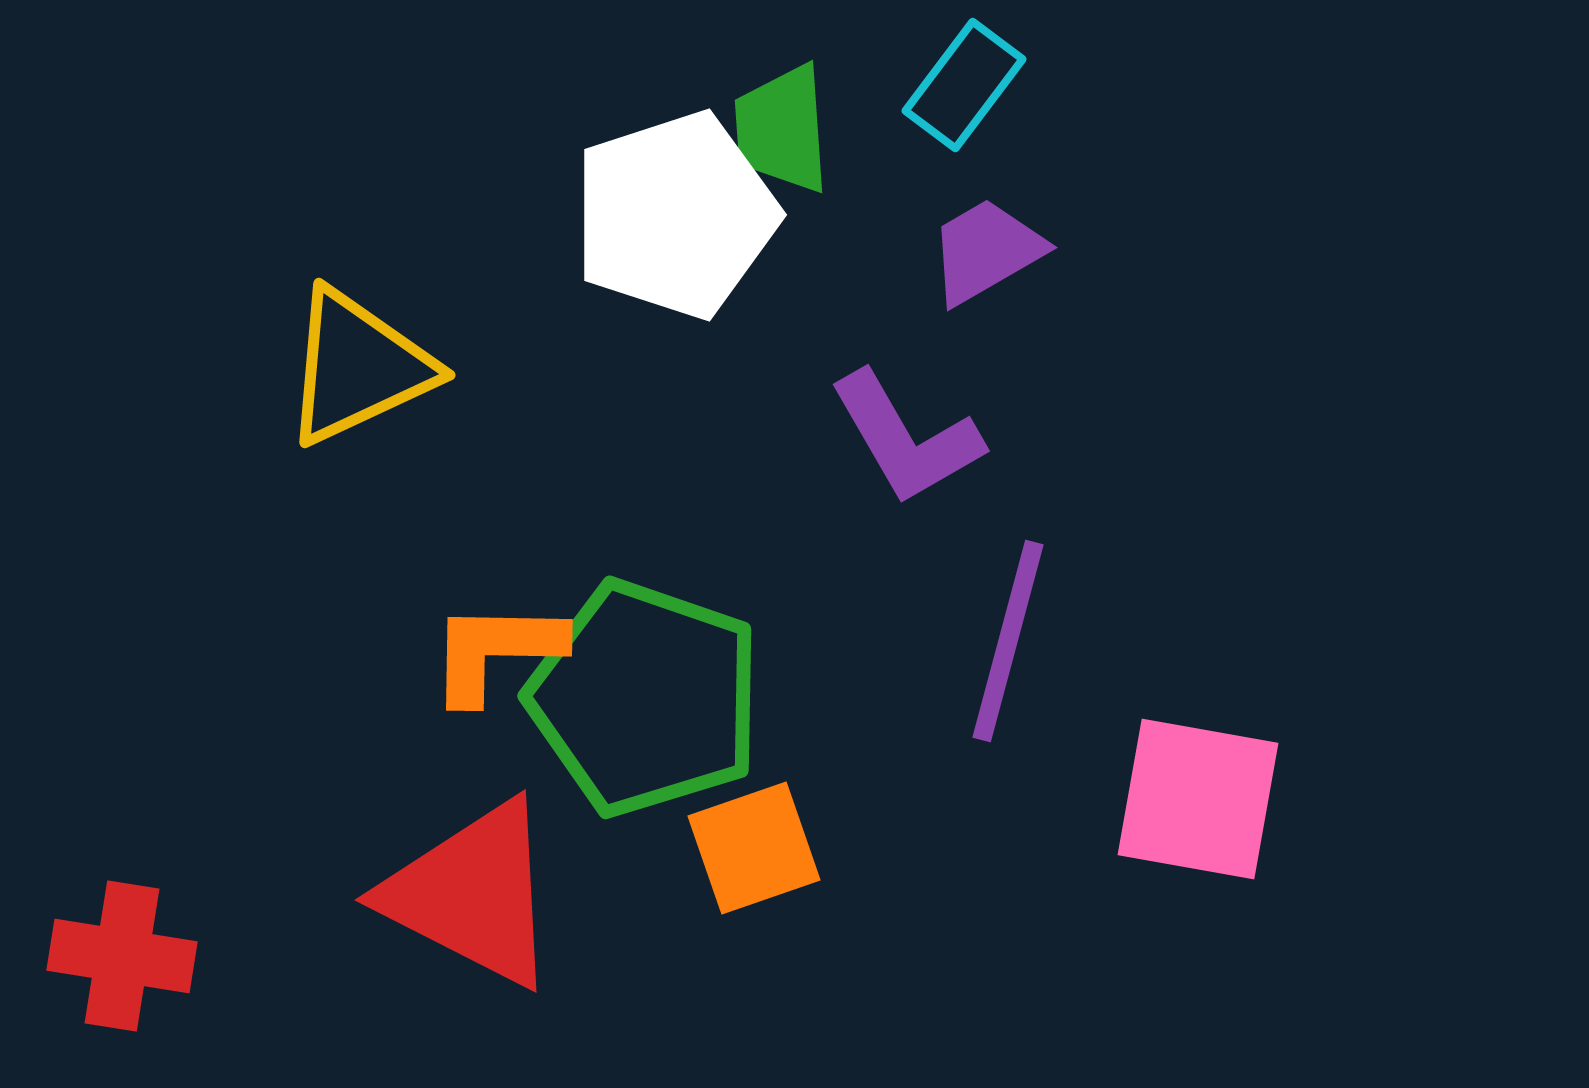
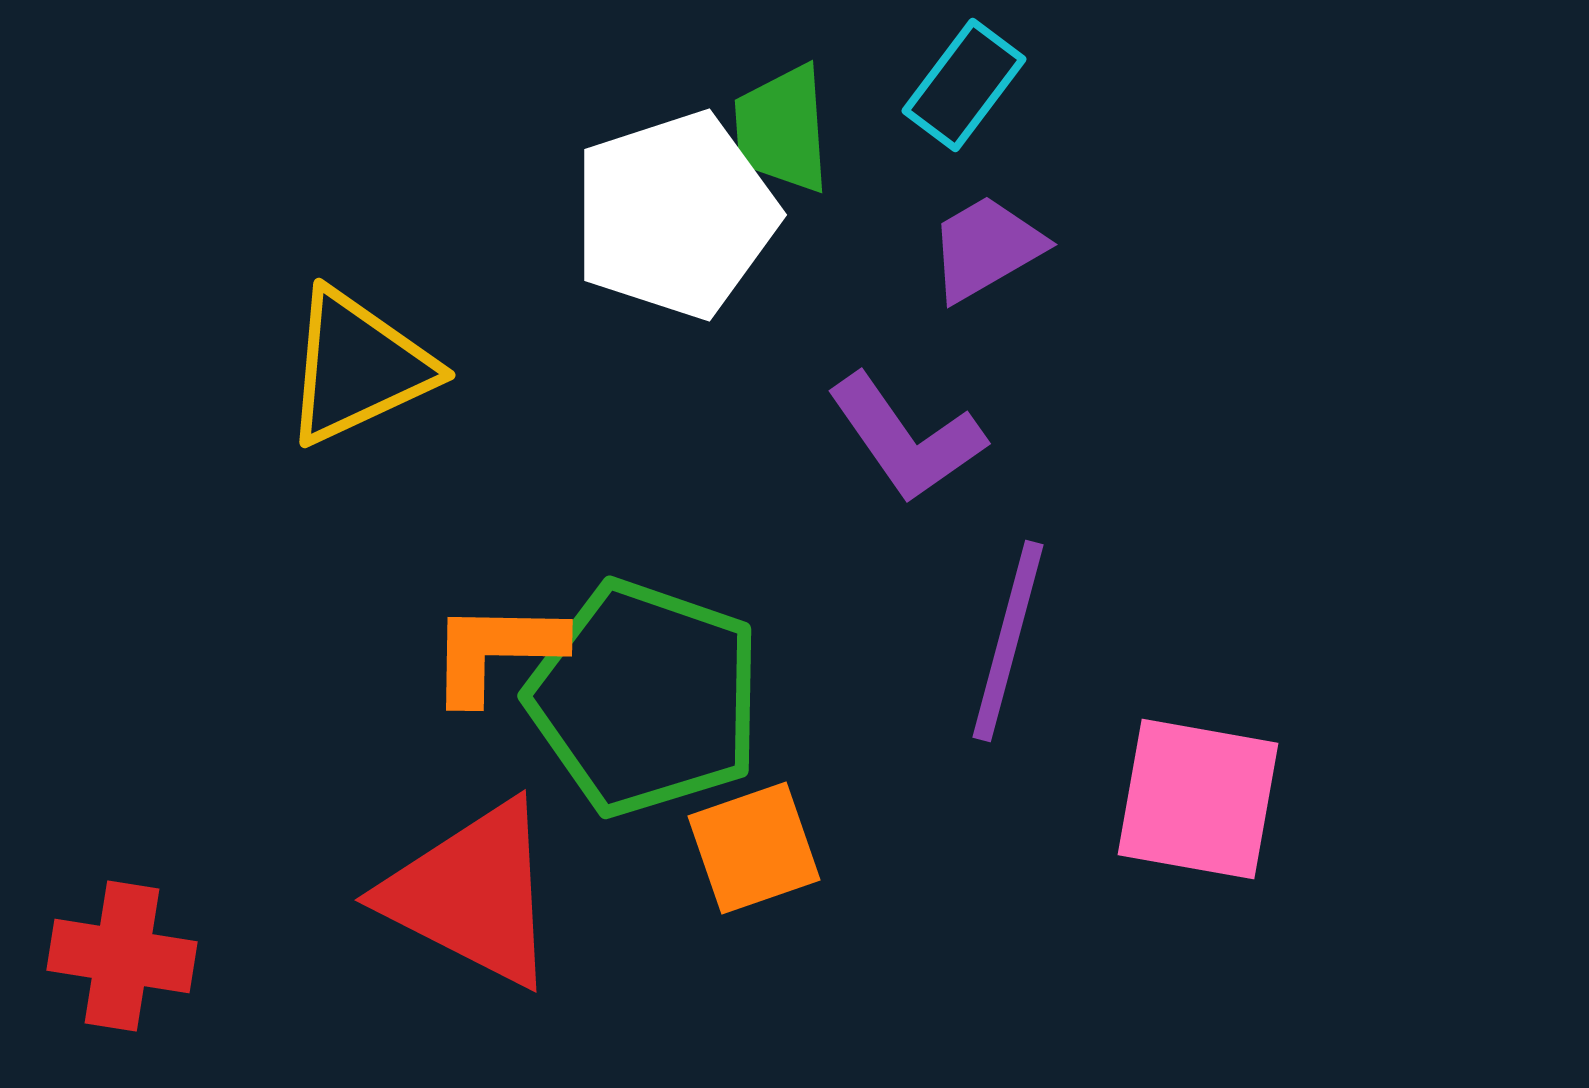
purple trapezoid: moved 3 px up
purple L-shape: rotated 5 degrees counterclockwise
